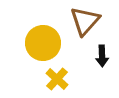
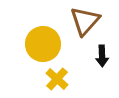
yellow circle: moved 1 px down
